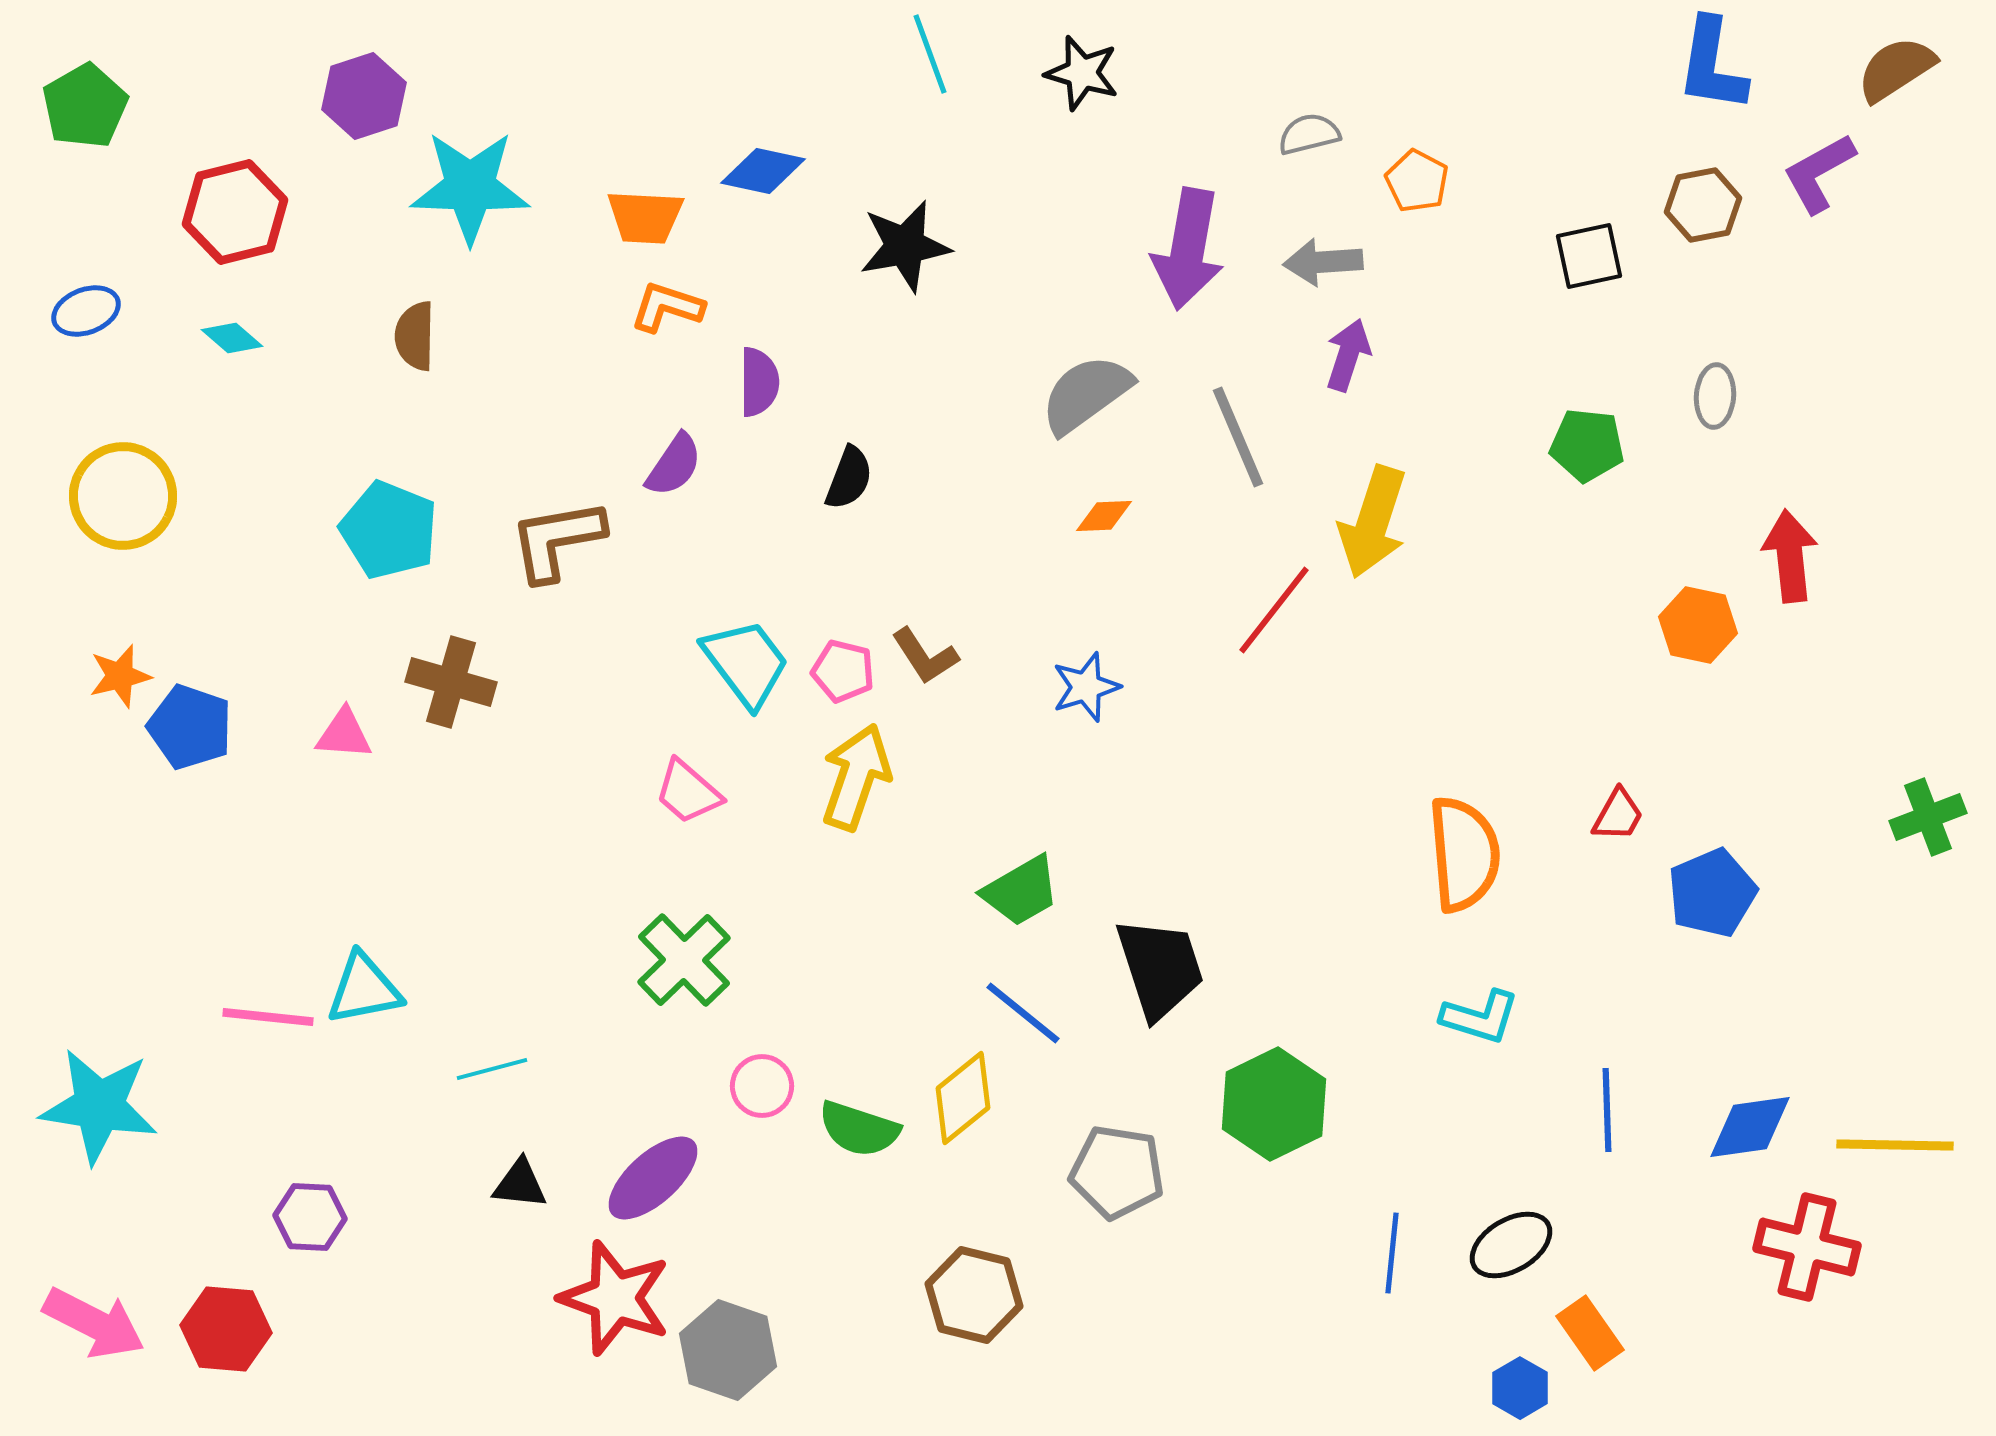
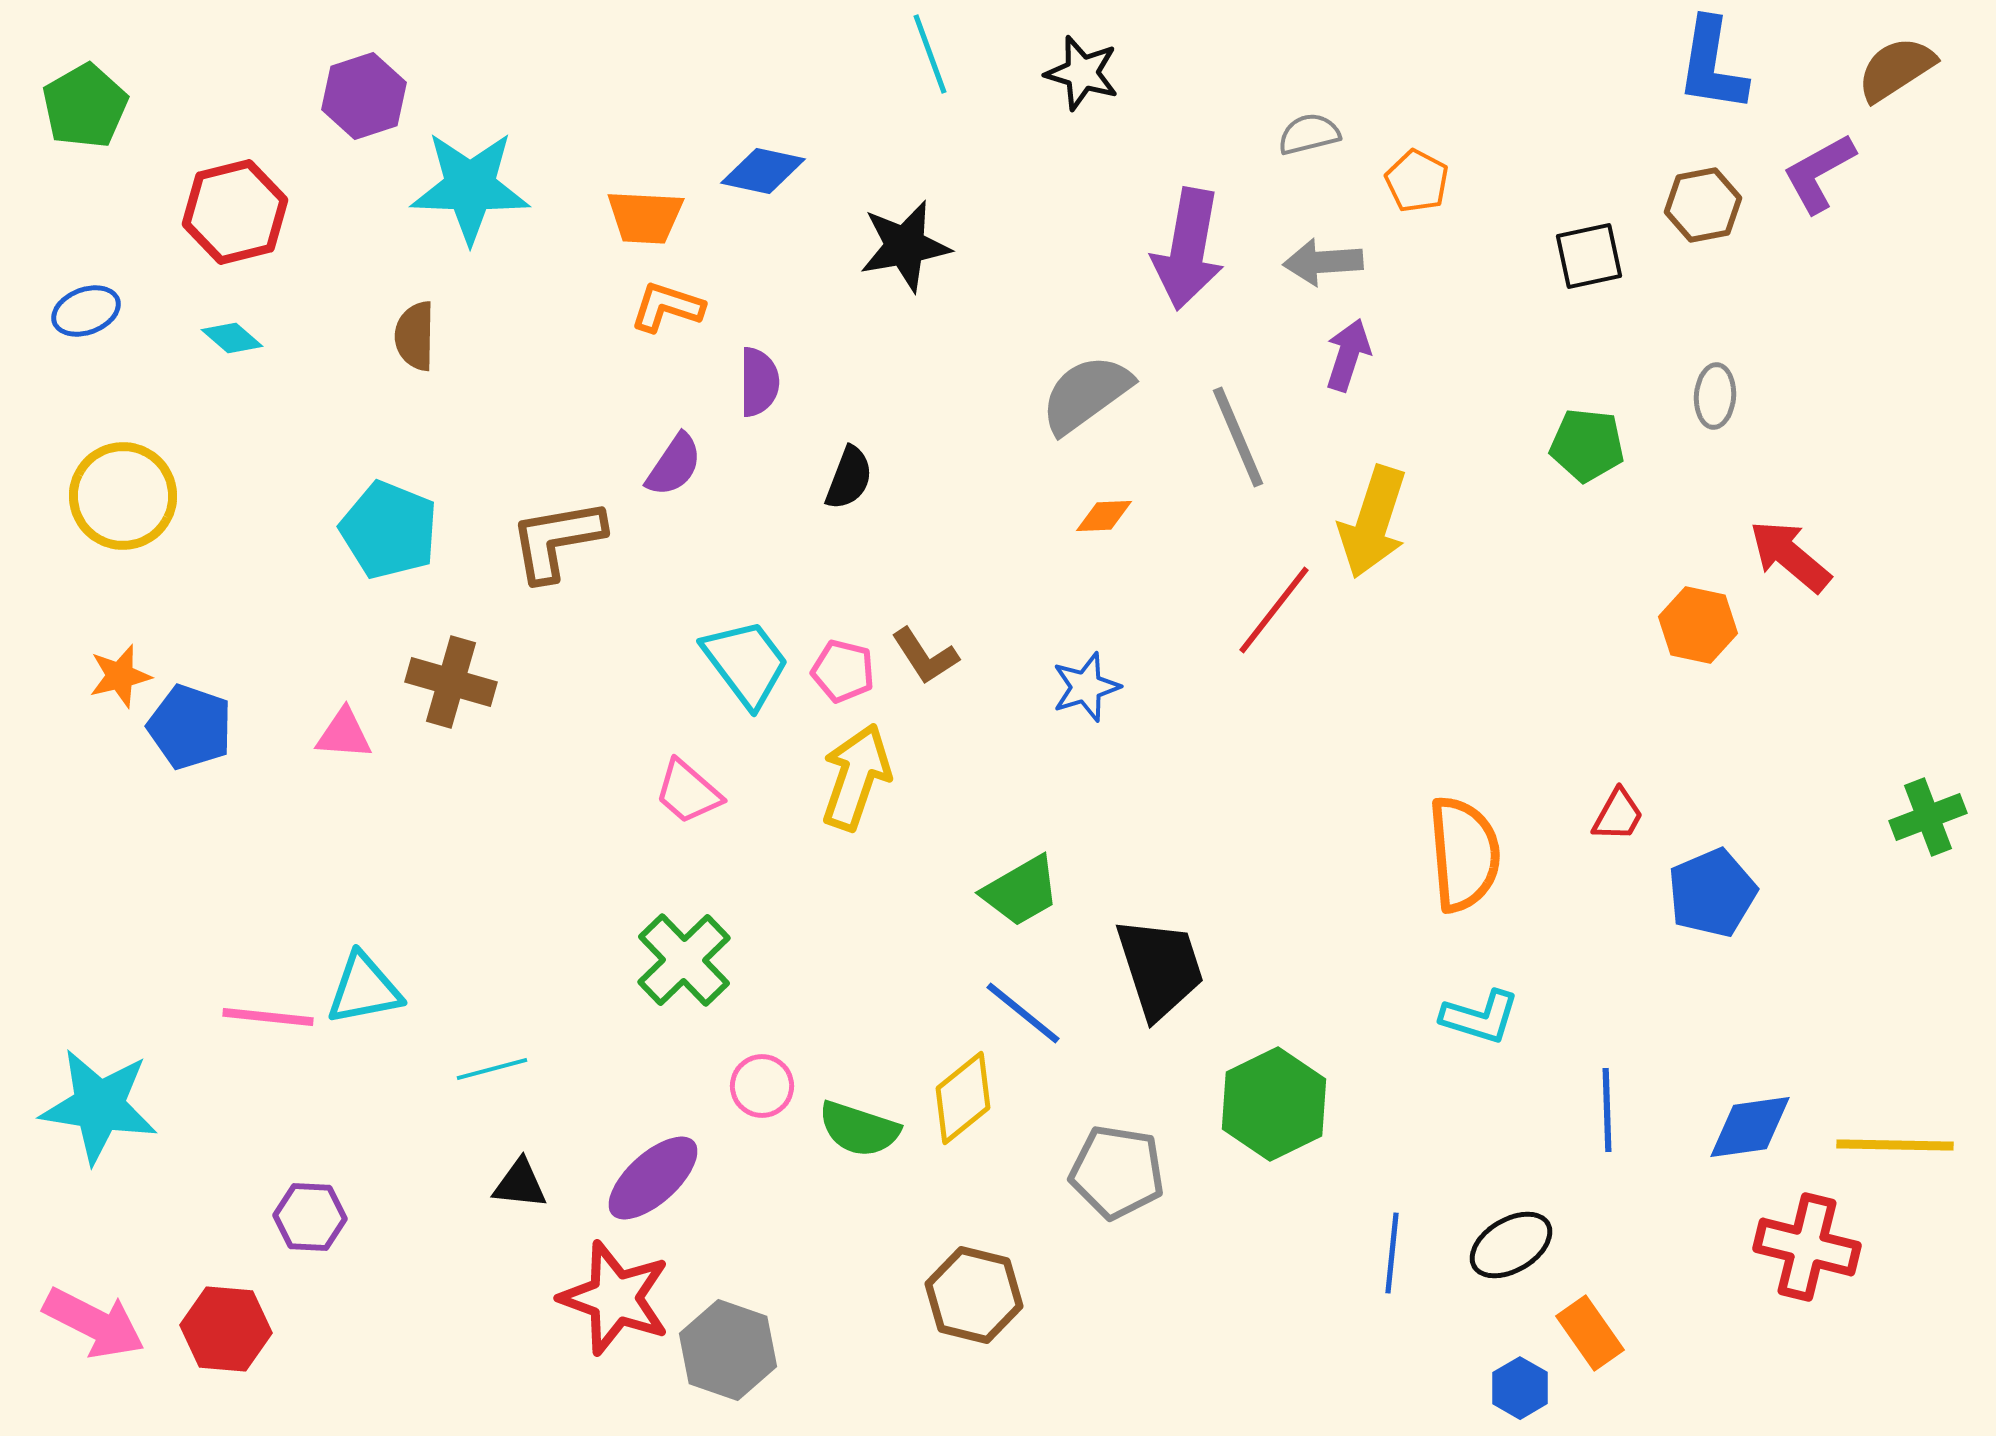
red arrow at (1790, 556): rotated 44 degrees counterclockwise
